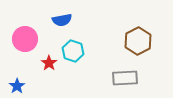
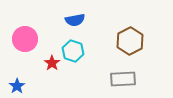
blue semicircle: moved 13 px right
brown hexagon: moved 8 px left
red star: moved 3 px right
gray rectangle: moved 2 px left, 1 px down
